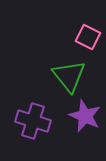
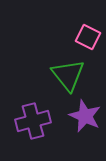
green triangle: moved 1 px left, 1 px up
purple cross: rotated 32 degrees counterclockwise
